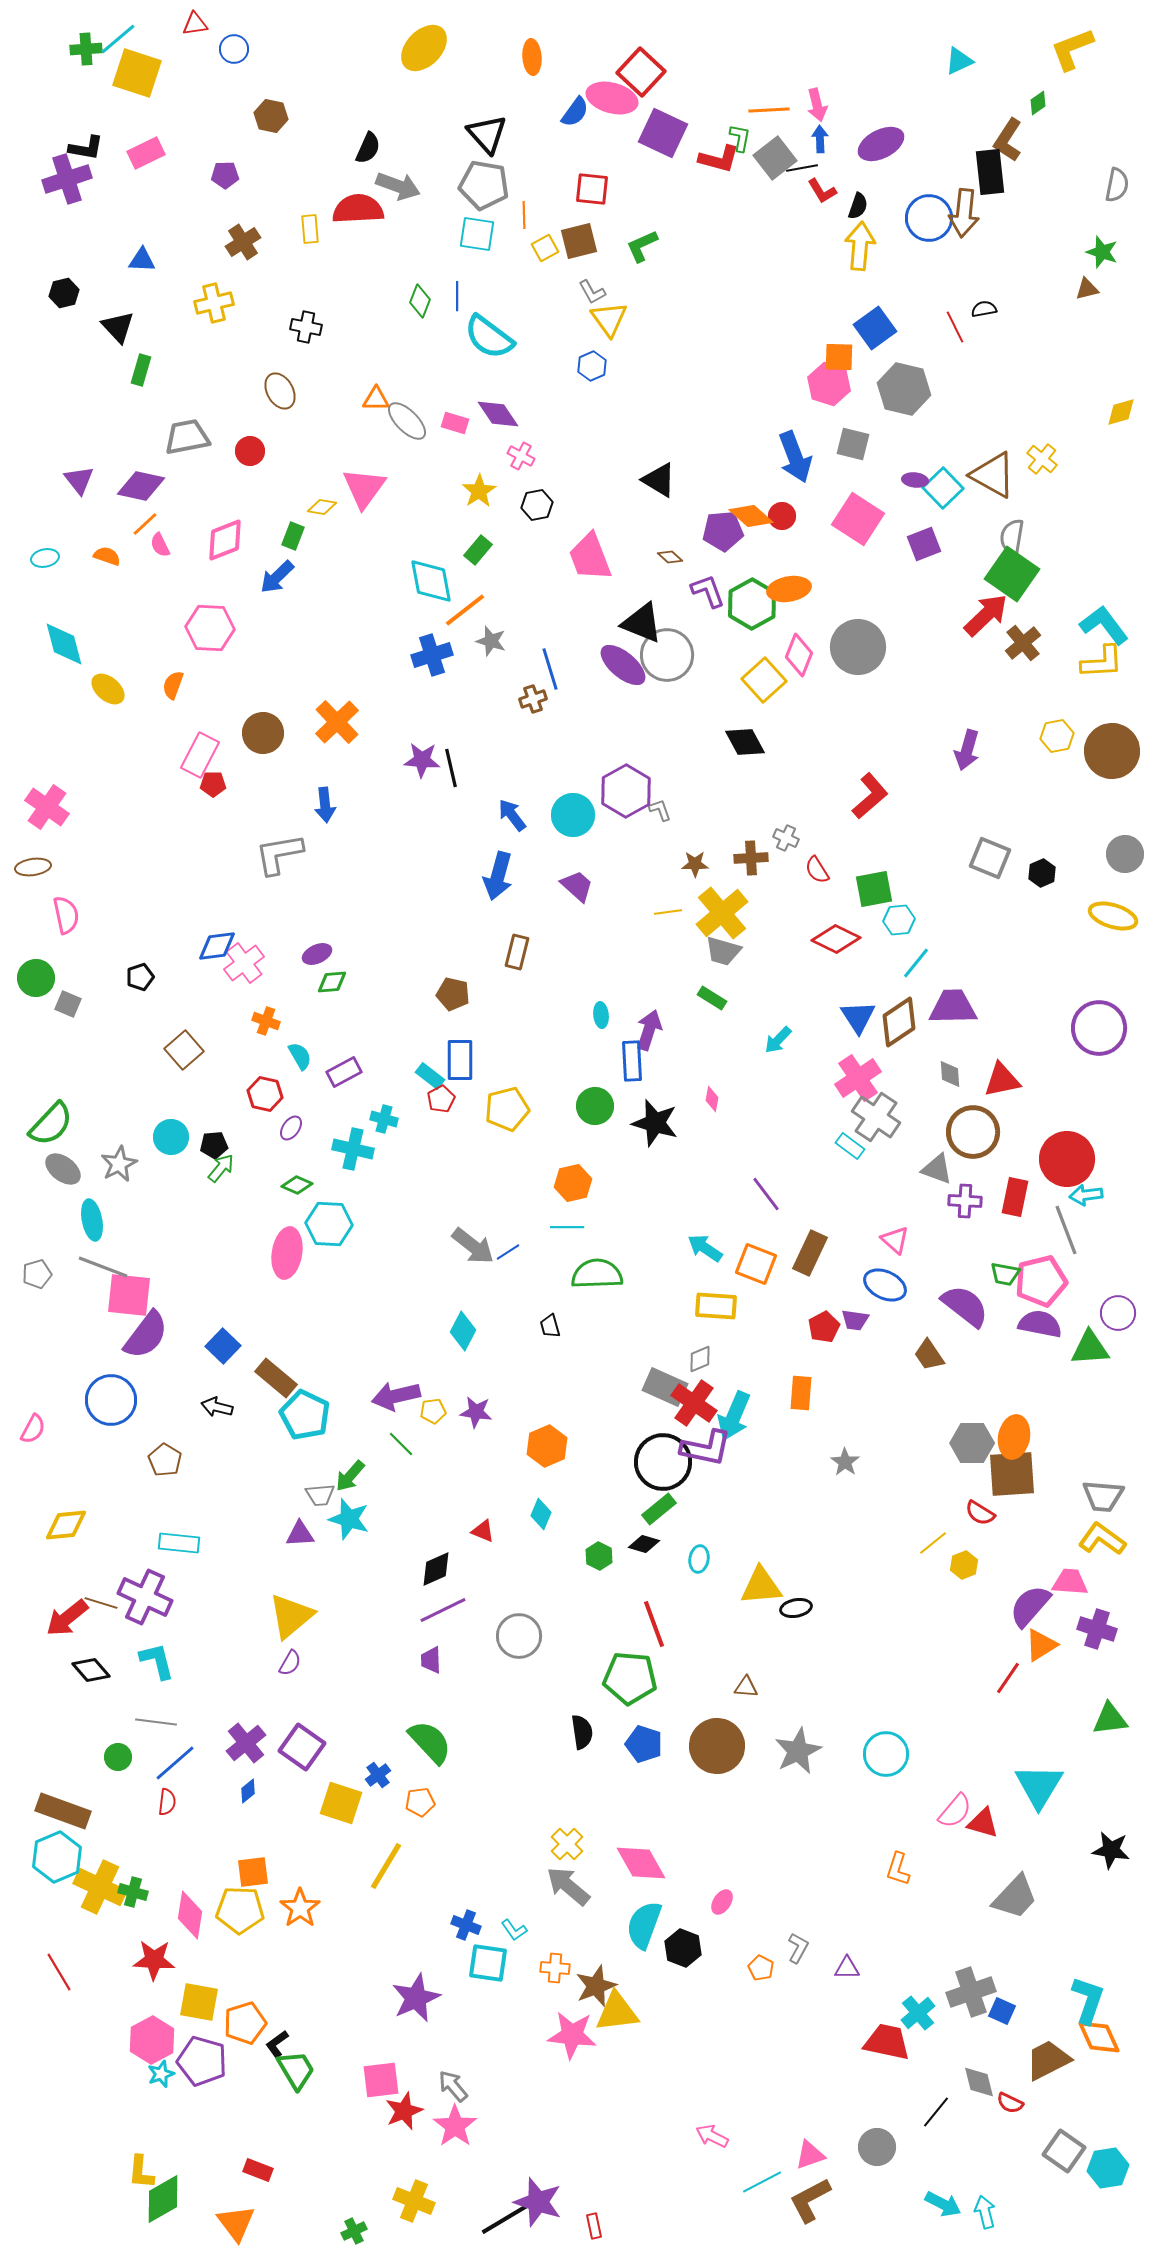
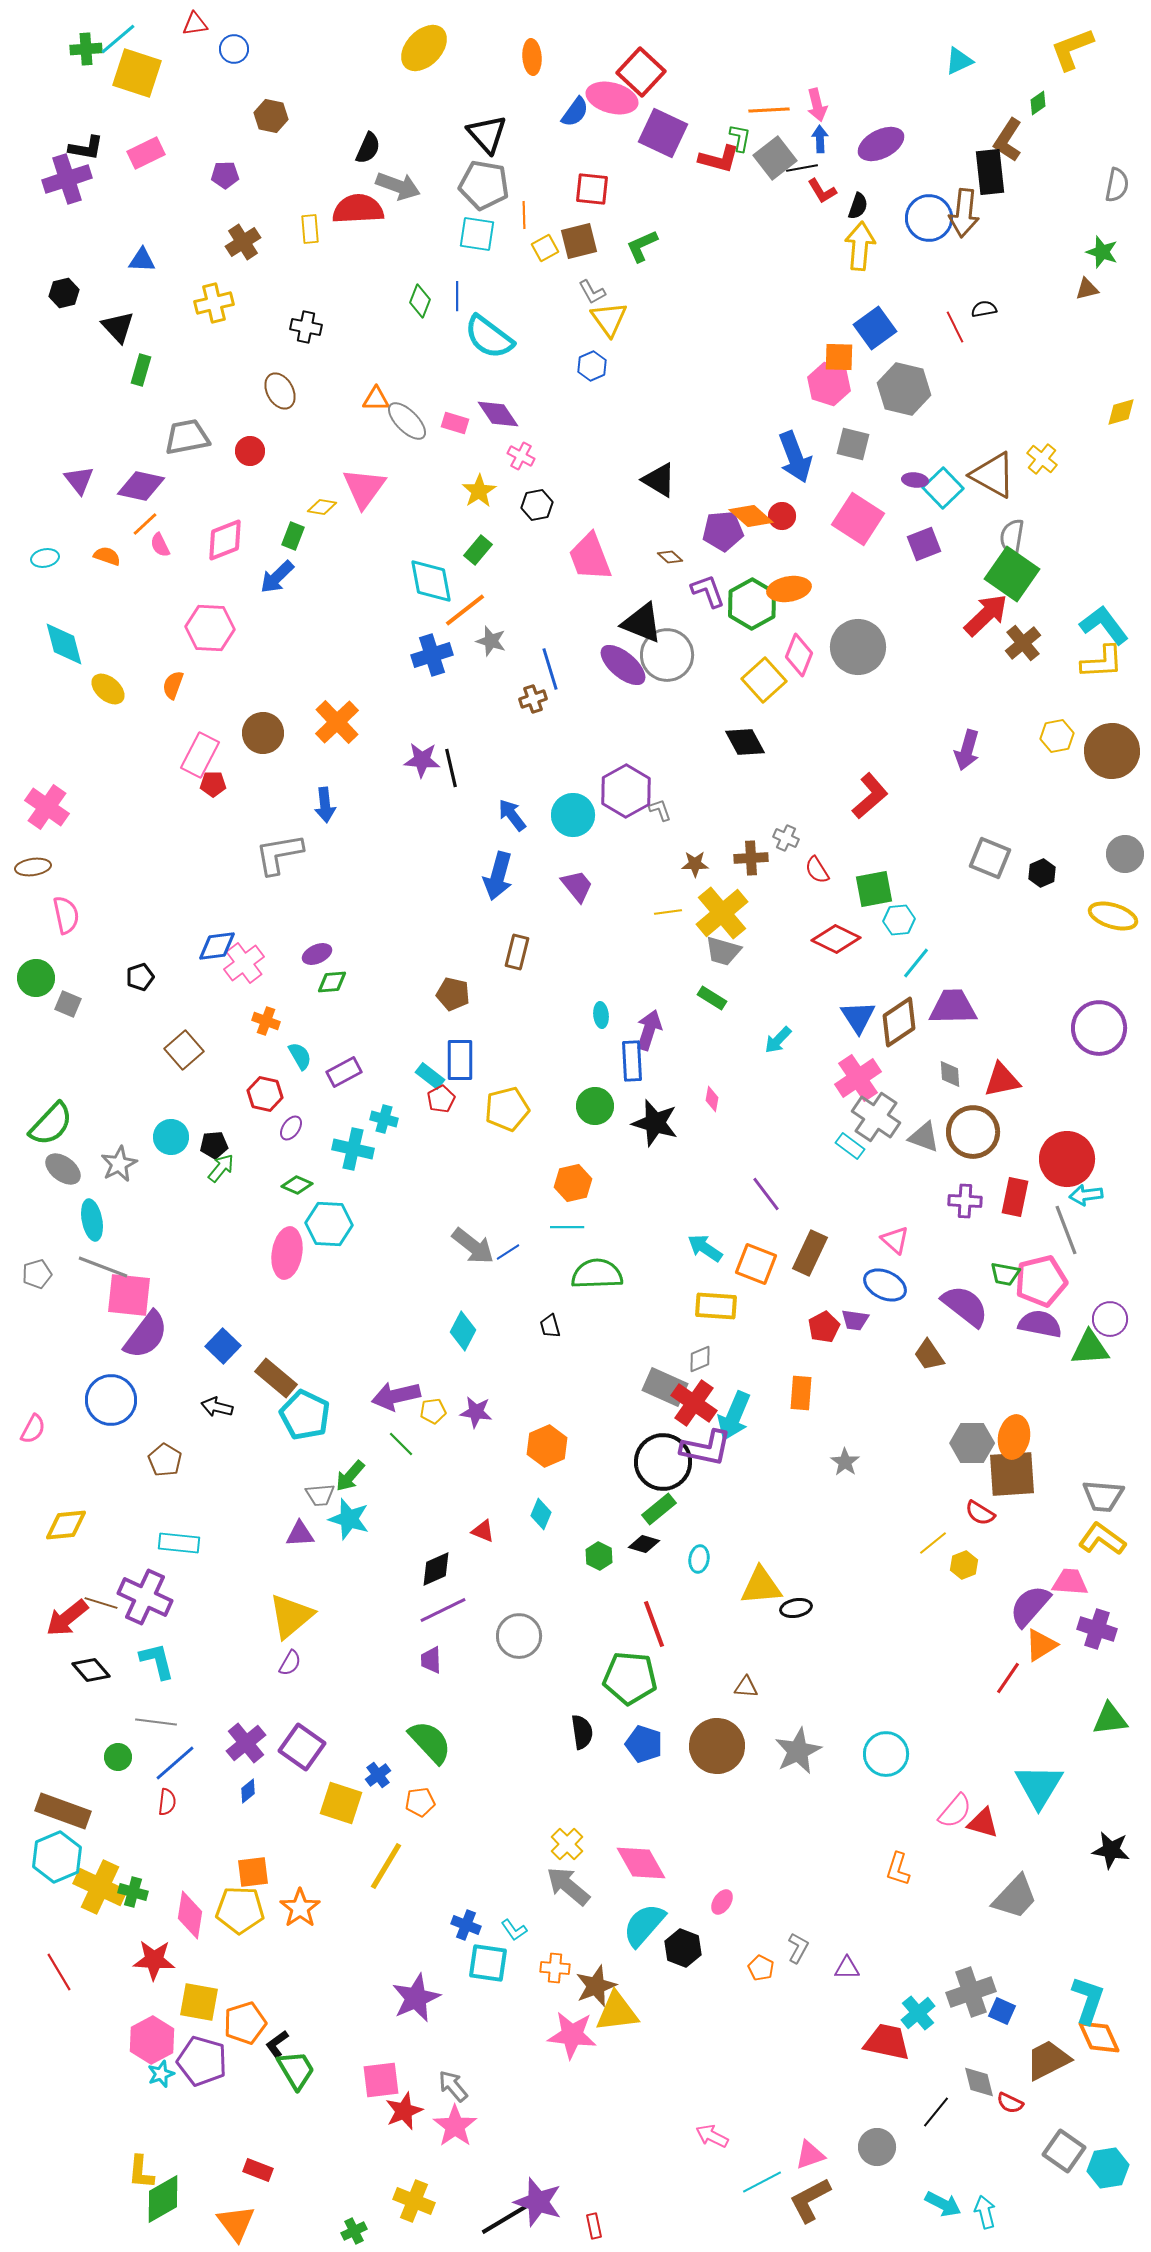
purple trapezoid at (577, 886): rotated 9 degrees clockwise
gray triangle at (937, 1169): moved 13 px left, 32 px up
purple circle at (1118, 1313): moved 8 px left, 6 px down
cyan semicircle at (644, 1925): rotated 21 degrees clockwise
